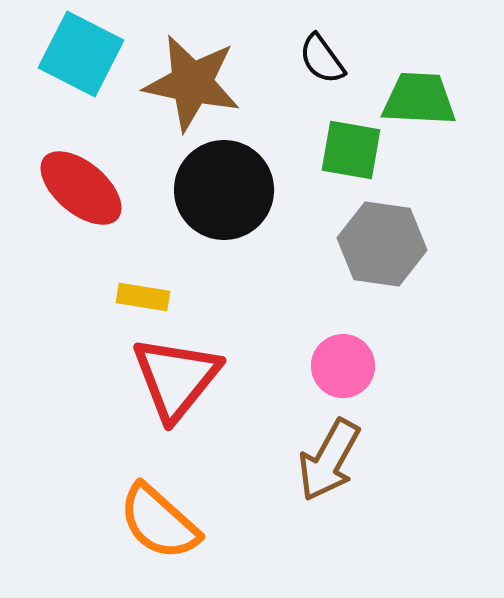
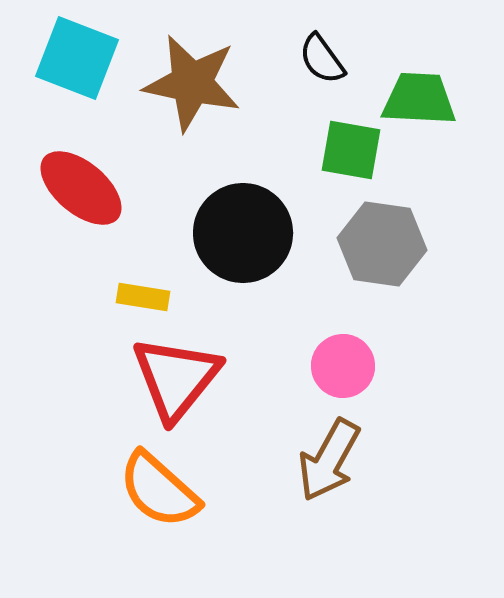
cyan square: moved 4 px left, 4 px down; rotated 6 degrees counterclockwise
black circle: moved 19 px right, 43 px down
orange semicircle: moved 32 px up
